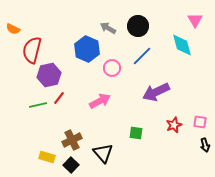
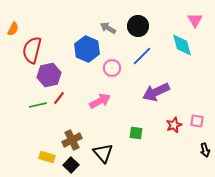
orange semicircle: rotated 88 degrees counterclockwise
pink square: moved 3 px left, 1 px up
black arrow: moved 5 px down
